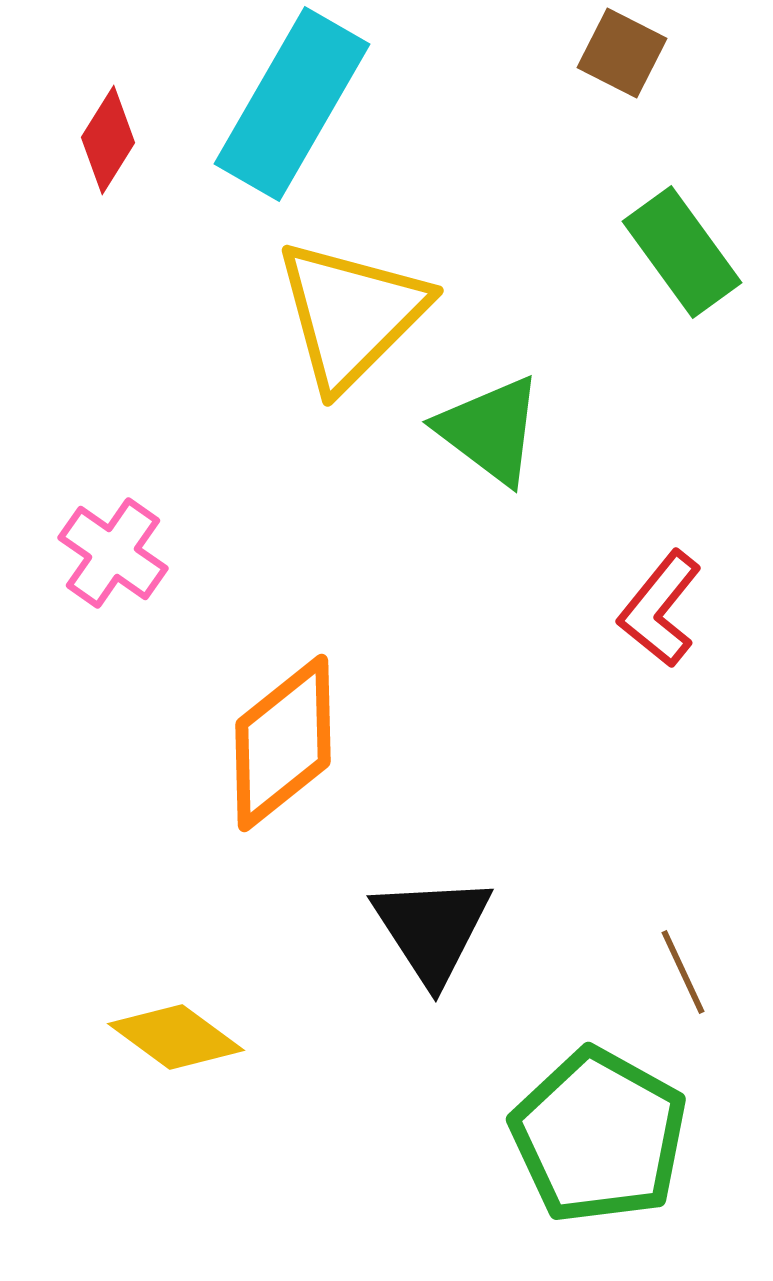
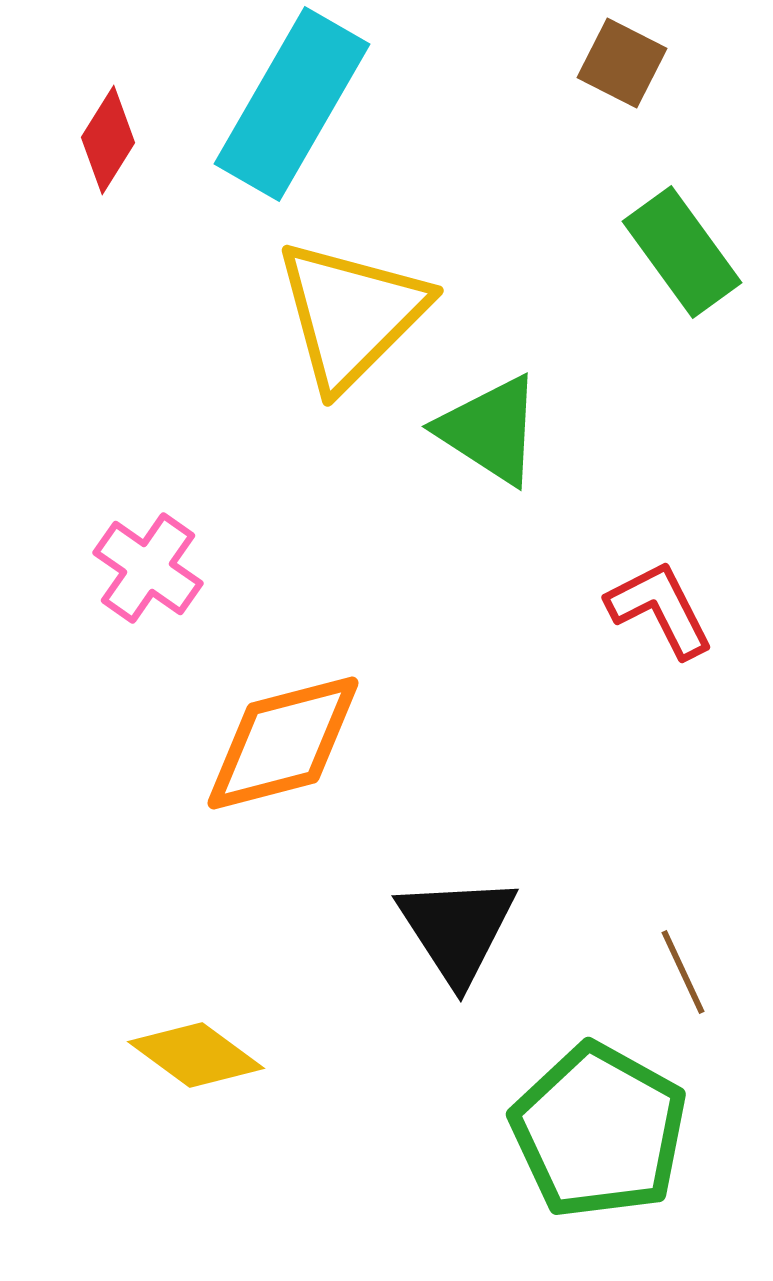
brown square: moved 10 px down
green triangle: rotated 4 degrees counterclockwise
pink cross: moved 35 px right, 15 px down
red L-shape: rotated 114 degrees clockwise
orange diamond: rotated 24 degrees clockwise
black triangle: moved 25 px right
yellow diamond: moved 20 px right, 18 px down
green pentagon: moved 5 px up
